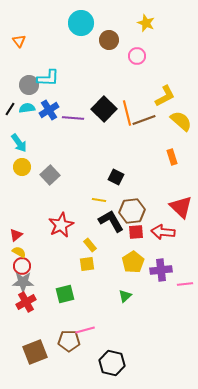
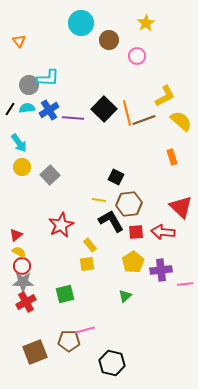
yellow star at (146, 23): rotated 18 degrees clockwise
brown hexagon at (132, 211): moved 3 px left, 7 px up
